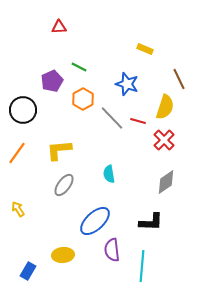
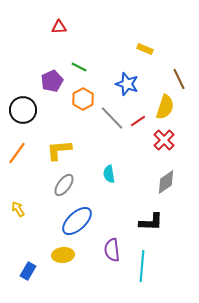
red line: rotated 49 degrees counterclockwise
blue ellipse: moved 18 px left
